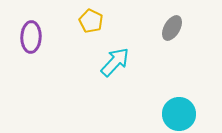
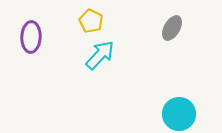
cyan arrow: moved 15 px left, 7 px up
